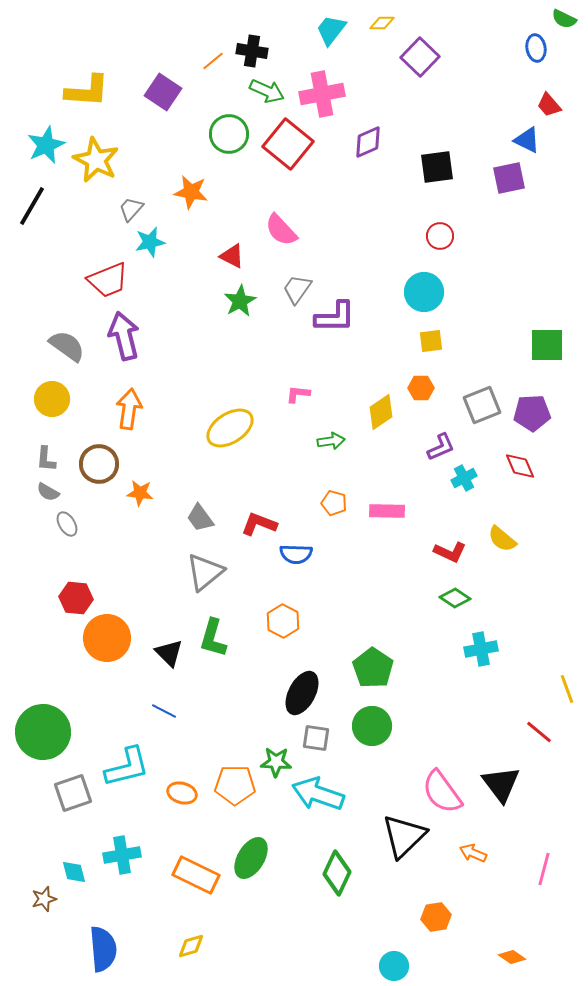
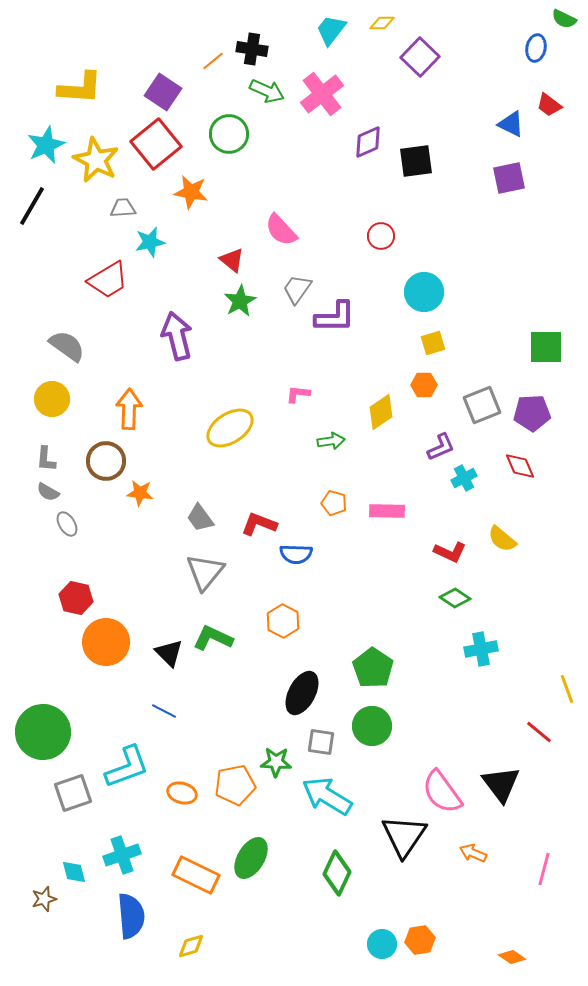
blue ellipse at (536, 48): rotated 20 degrees clockwise
black cross at (252, 51): moved 2 px up
yellow L-shape at (87, 91): moved 7 px left, 3 px up
pink cross at (322, 94): rotated 27 degrees counterclockwise
red trapezoid at (549, 105): rotated 12 degrees counterclockwise
blue triangle at (527, 140): moved 16 px left, 16 px up
red square at (288, 144): moved 132 px left; rotated 12 degrees clockwise
black square at (437, 167): moved 21 px left, 6 px up
gray trapezoid at (131, 209): moved 8 px left, 1 px up; rotated 44 degrees clockwise
red circle at (440, 236): moved 59 px left
red triangle at (232, 256): moved 4 px down; rotated 12 degrees clockwise
red trapezoid at (108, 280): rotated 9 degrees counterclockwise
purple arrow at (124, 336): moved 53 px right
yellow square at (431, 341): moved 2 px right, 2 px down; rotated 10 degrees counterclockwise
green square at (547, 345): moved 1 px left, 2 px down
orange hexagon at (421, 388): moved 3 px right, 3 px up
orange arrow at (129, 409): rotated 6 degrees counterclockwise
brown circle at (99, 464): moved 7 px right, 3 px up
gray triangle at (205, 572): rotated 12 degrees counterclockwise
red hexagon at (76, 598): rotated 8 degrees clockwise
orange circle at (107, 638): moved 1 px left, 4 px down
green L-shape at (213, 638): rotated 99 degrees clockwise
gray square at (316, 738): moved 5 px right, 4 px down
cyan L-shape at (127, 767): rotated 6 degrees counterclockwise
orange pentagon at (235, 785): rotated 12 degrees counterclockwise
cyan arrow at (318, 794): moved 9 px right, 2 px down; rotated 12 degrees clockwise
black triangle at (404, 836): rotated 12 degrees counterclockwise
cyan cross at (122, 855): rotated 9 degrees counterclockwise
orange hexagon at (436, 917): moved 16 px left, 23 px down
blue semicircle at (103, 949): moved 28 px right, 33 px up
cyan circle at (394, 966): moved 12 px left, 22 px up
